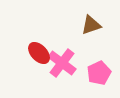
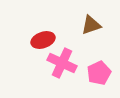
red ellipse: moved 4 px right, 13 px up; rotated 65 degrees counterclockwise
pink cross: rotated 12 degrees counterclockwise
